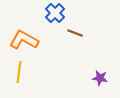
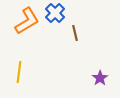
brown line: rotated 56 degrees clockwise
orange L-shape: moved 3 px right, 19 px up; rotated 120 degrees clockwise
purple star: rotated 28 degrees clockwise
